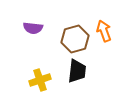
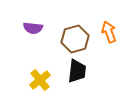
orange arrow: moved 5 px right, 1 px down
yellow cross: rotated 20 degrees counterclockwise
